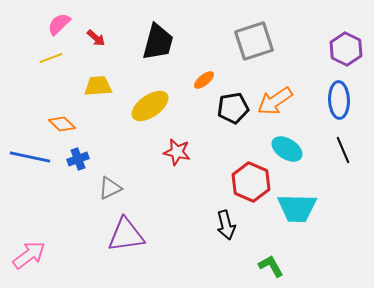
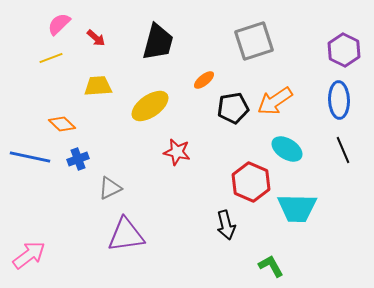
purple hexagon: moved 2 px left, 1 px down
